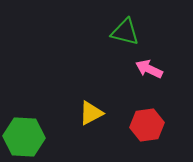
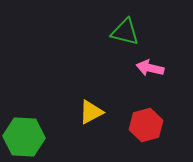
pink arrow: moved 1 px right, 1 px up; rotated 12 degrees counterclockwise
yellow triangle: moved 1 px up
red hexagon: moved 1 px left; rotated 8 degrees counterclockwise
